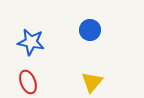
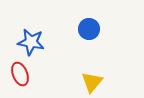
blue circle: moved 1 px left, 1 px up
red ellipse: moved 8 px left, 8 px up
